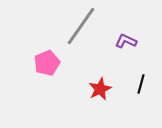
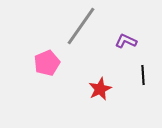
black line: moved 2 px right, 9 px up; rotated 18 degrees counterclockwise
